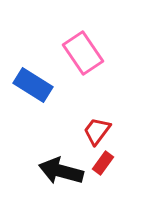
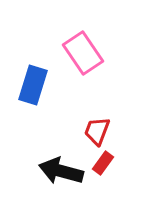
blue rectangle: rotated 75 degrees clockwise
red trapezoid: rotated 16 degrees counterclockwise
